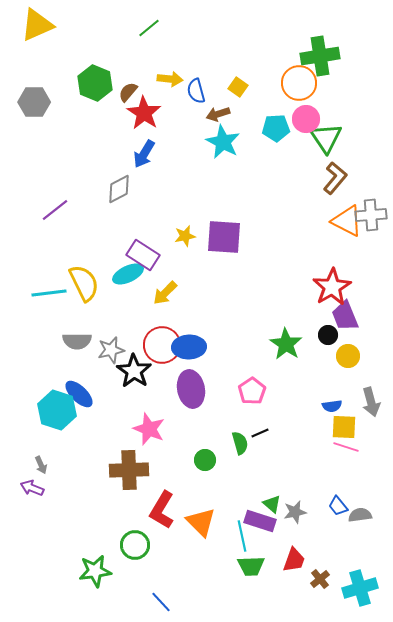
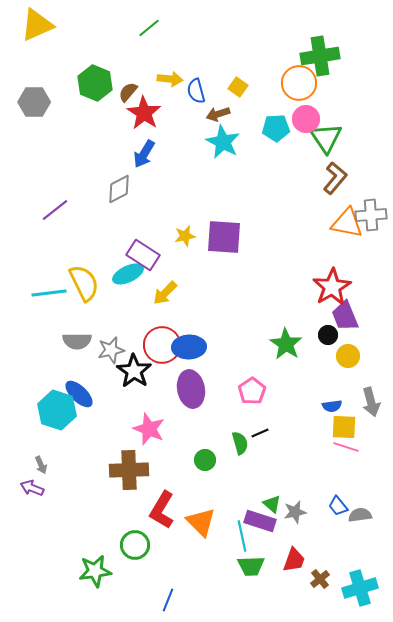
orange triangle at (347, 221): moved 2 px down; rotated 16 degrees counterclockwise
blue line at (161, 602): moved 7 px right, 2 px up; rotated 65 degrees clockwise
